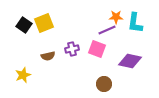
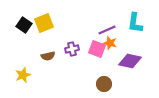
orange star: moved 6 px left, 26 px down; rotated 16 degrees clockwise
